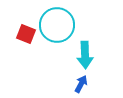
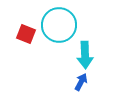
cyan circle: moved 2 px right
blue arrow: moved 2 px up
